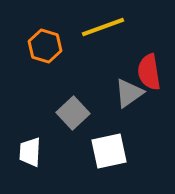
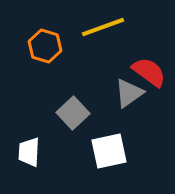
red semicircle: rotated 135 degrees clockwise
white trapezoid: moved 1 px left
